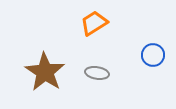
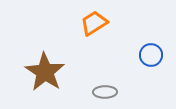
blue circle: moved 2 px left
gray ellipse: moved 8 px right, 19 px down; rotated 10 degrees counterclockwise
